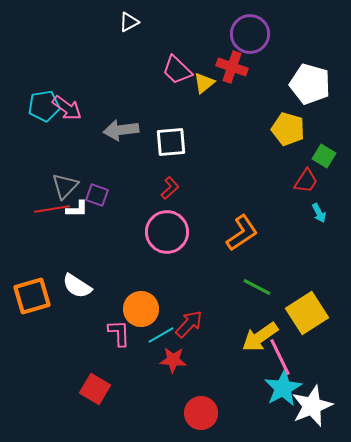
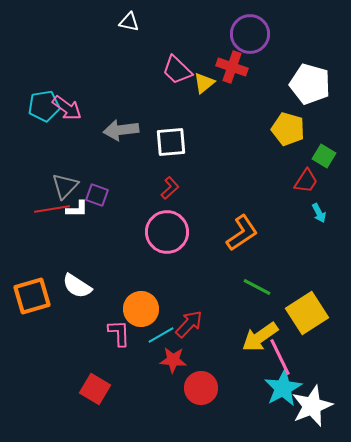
white triangle: rotated 40 degrees clockwise
red circle: moved 25 px up
